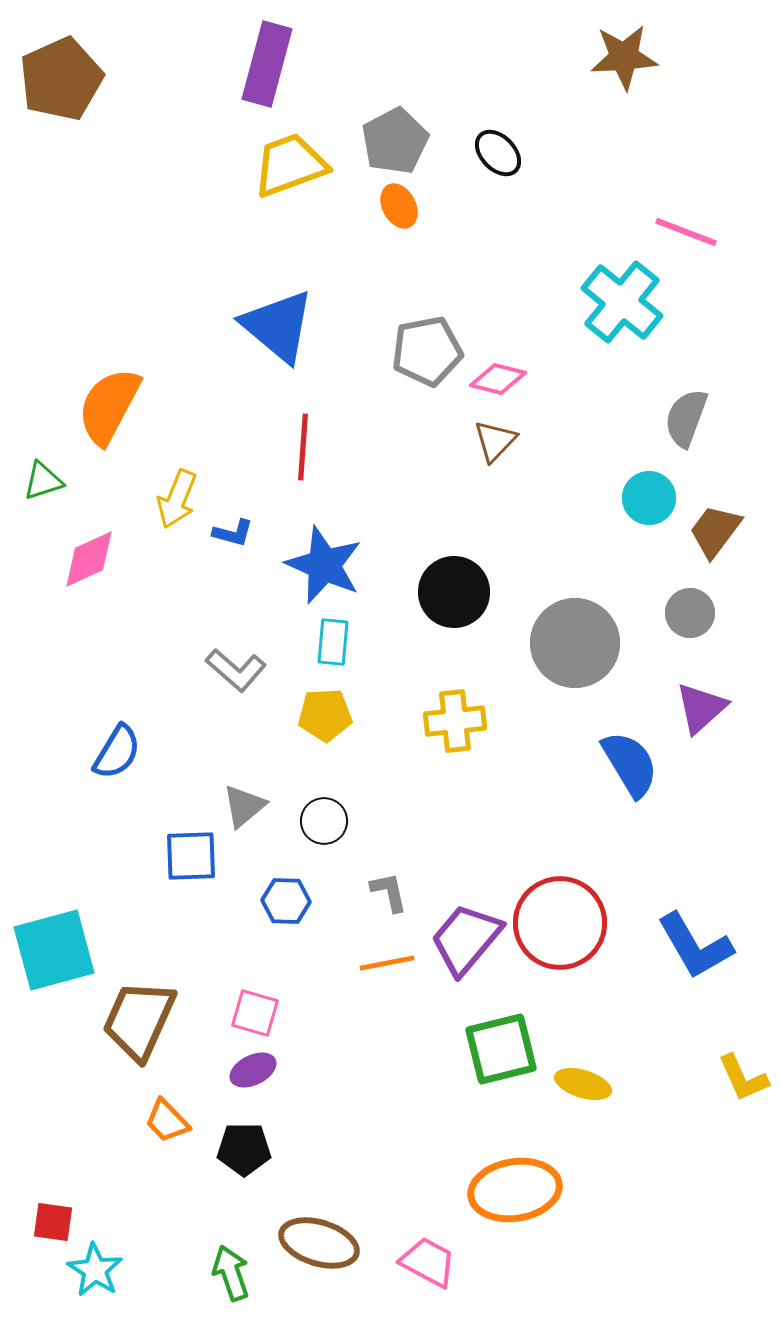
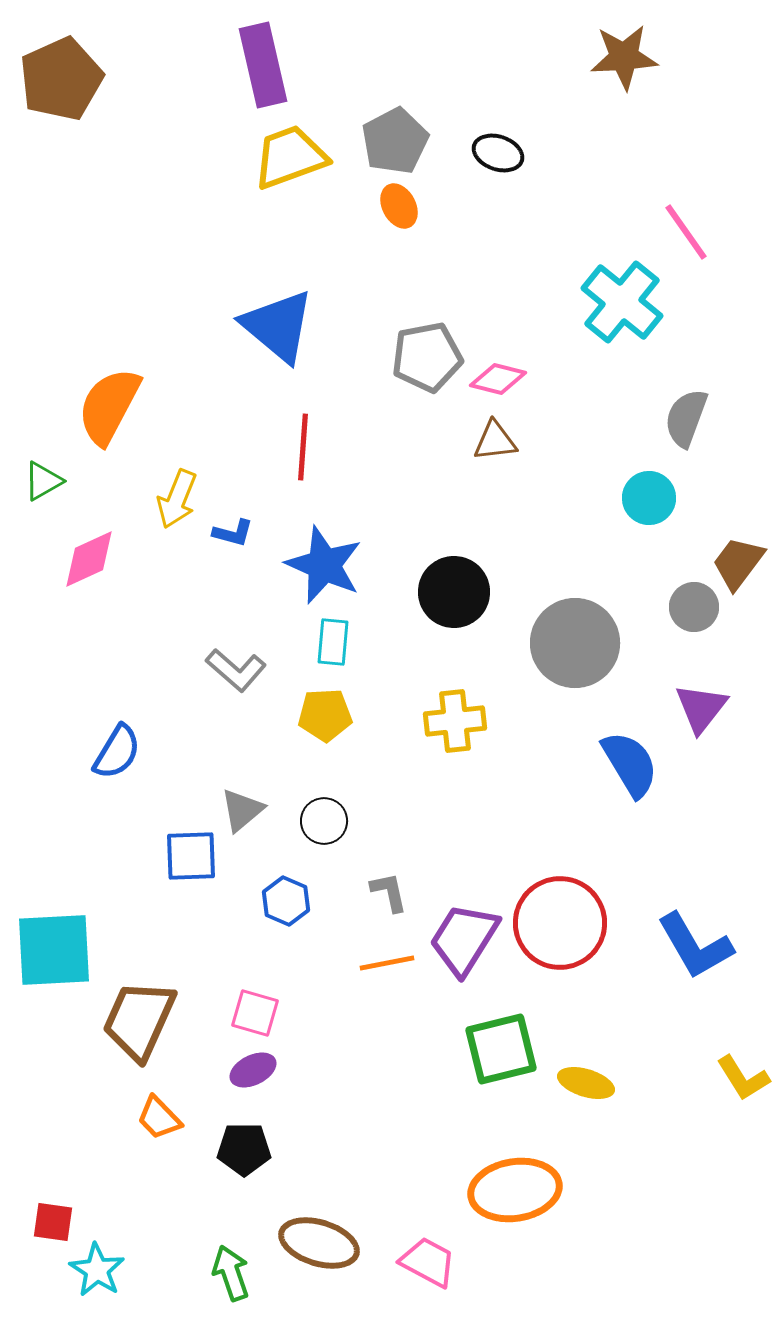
purple rectangle at (267, 64): moved 4 px left, 1 px down; rotated 28 degrees counterclockwise
black ellipse at (498, 153): rotated 27 degrees counterclockwise
yellow trapezoid at (290, 165): moved 8 px up
pink line at (686, 232): rotated 34 degrees clockwise
gray pentagon at (427, 351): moved 6 px down
brown triangle at (495, 441): rotated 39 degrees clockwise
green triangle at (43, 481): rotated 12 degrees counterclockwise
brown trapezoid at (715, 531): moved 23 px right, 32 px down
gray circle at (690, 613): moved 4 px right, 6 px up
purple triangle at (701, 708): rotated 10 degrees counterclockwise
gray triangle at (244, 806): moved 2 px left, 4 px down
blue hexagon at (286, 901): rotated 21 degrees clockwise
purple trapezoid at (466, 939): moved 2 px left; rotated 8 degrees counterclockwise
cyan square at (54, 950): rotated 12 degrees clockwise
yellow L-shape at (743, 1078): rotated 8 degrees counterclockwise
yellow ellipse at (583, 1084): moved 3 px right, 1 px up
orange trapezoid at (167, 1121): moved 8 px left, 3 px up
cyan star at (95, 1270): moved 2 px right
